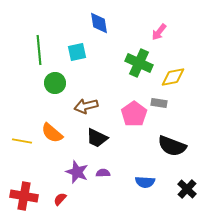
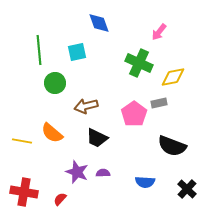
blue diamond: rotated 10 degrees counterclockwise
gray rectangle: rotated 21 degrees counterclockwise
red cross: moved 4 px up
